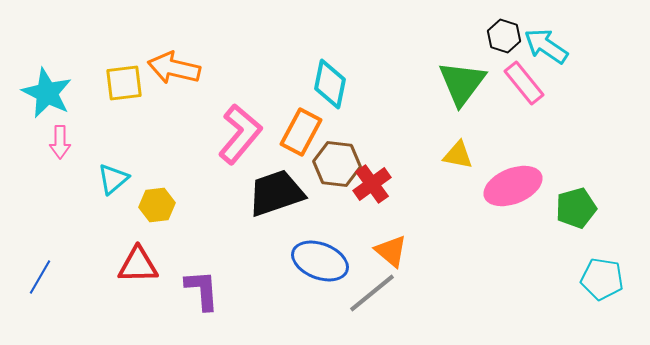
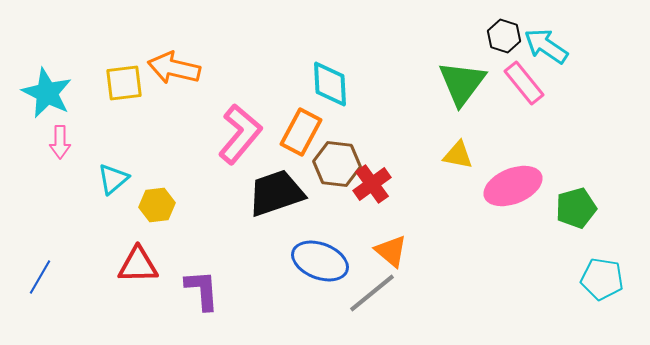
cyan diamond: rotated 15 degrees counterclockwise
